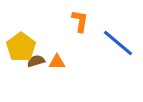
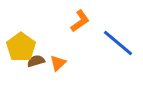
orange L-shape: rotated 45 degrees clockwise
orange triangle: moved 1 px right, 1 px down; rotated 42 degrees counterclockwise
